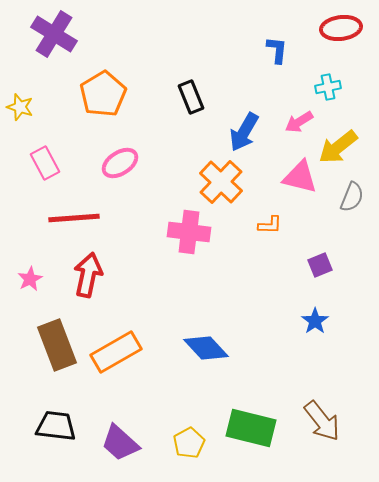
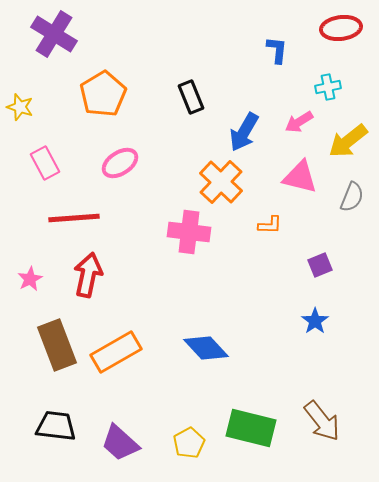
yellow arrow: moved 10 px right, 6 px up
